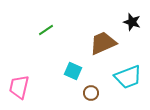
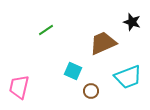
brown circle: moved 2 px up
